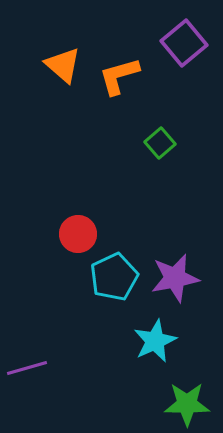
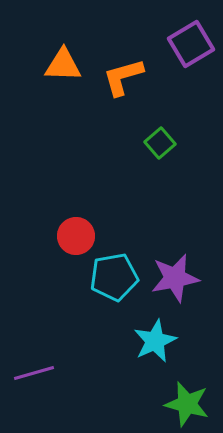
purple square: moved 7 px right, 1 px down; rotated 9 degrees clockwise
orange triangle: rotated 39 degrees counterclockwise
orange L-shape: moved 4 px right, 1 px down
red circle: moved 2 px left, 2 px down
cyan pentagon: rotated 15 degrees clockwise
purple line: moved 7 px right, 5 px down
green star: rotated 15 degrees clockwise
